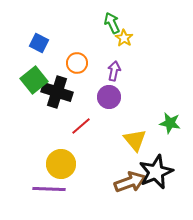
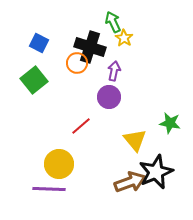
green arrow: moved 1 px right, 1 px up
black cross: moved 33 px right, 45 px up
yellow circle: moved 2 px left
